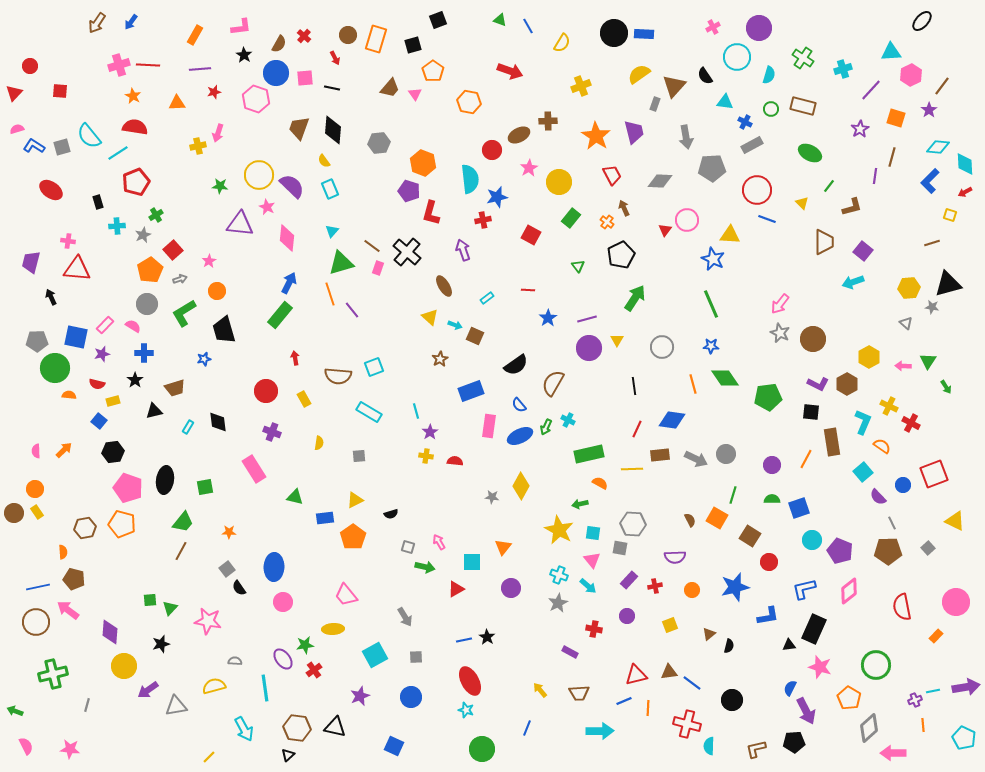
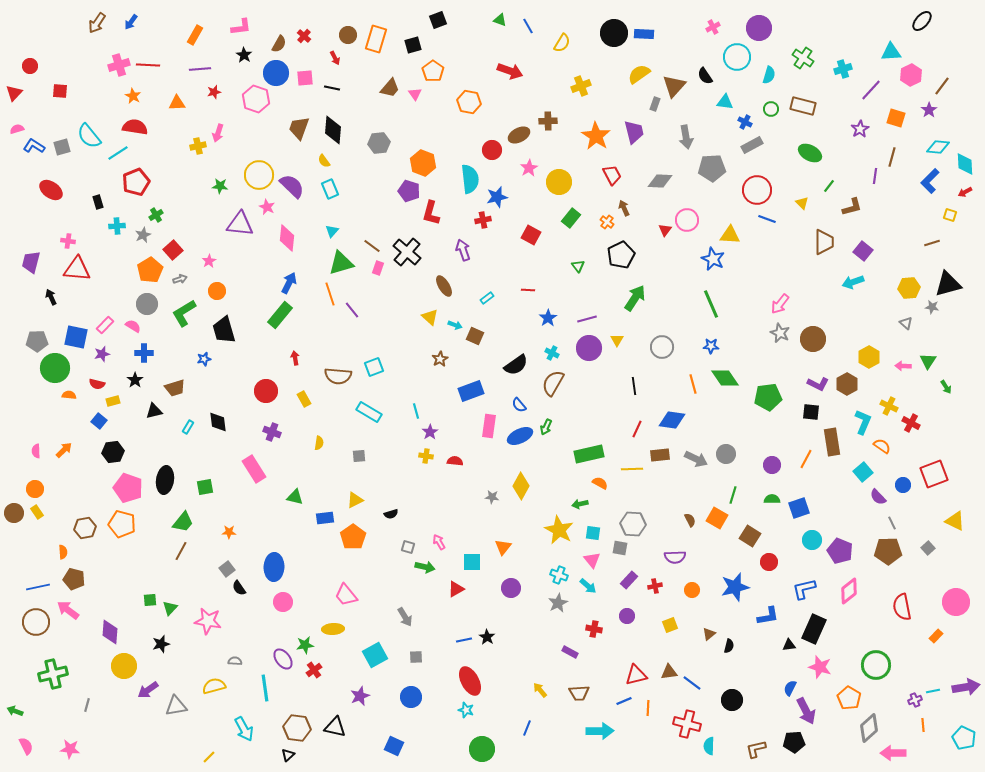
cyan cross at (568, 420): moved 16 px left, 67 px up
